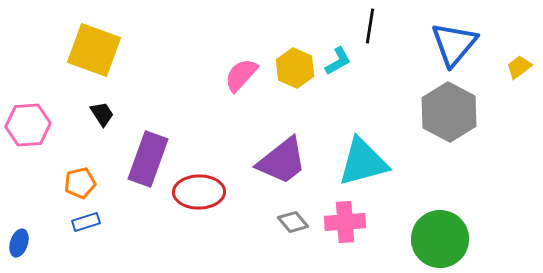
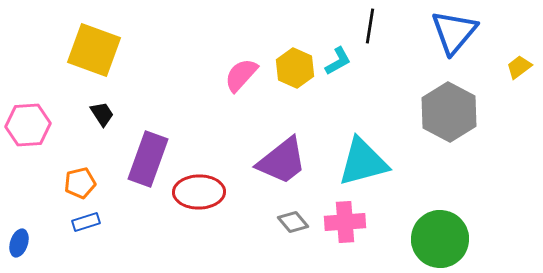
blue triangle: moved 12 px up
